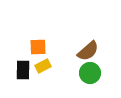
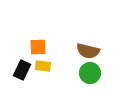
brown semicircle: rotated 55 degrees clockwise
yellow rectangle: rotated 35 degrees clockwise
black rectangle: moved 1 px left; rotated 24 degrees clockwise
